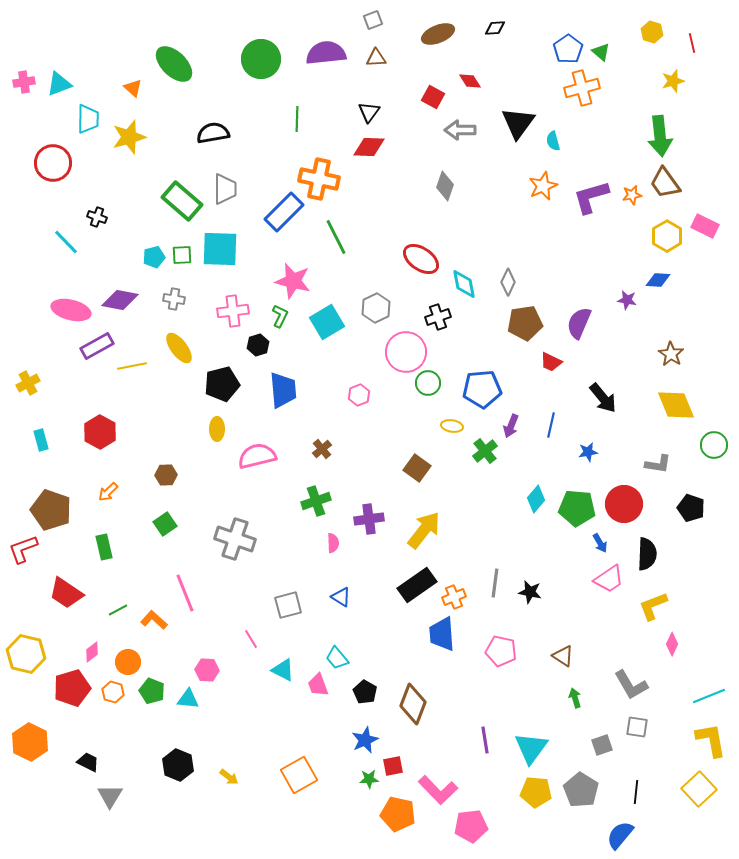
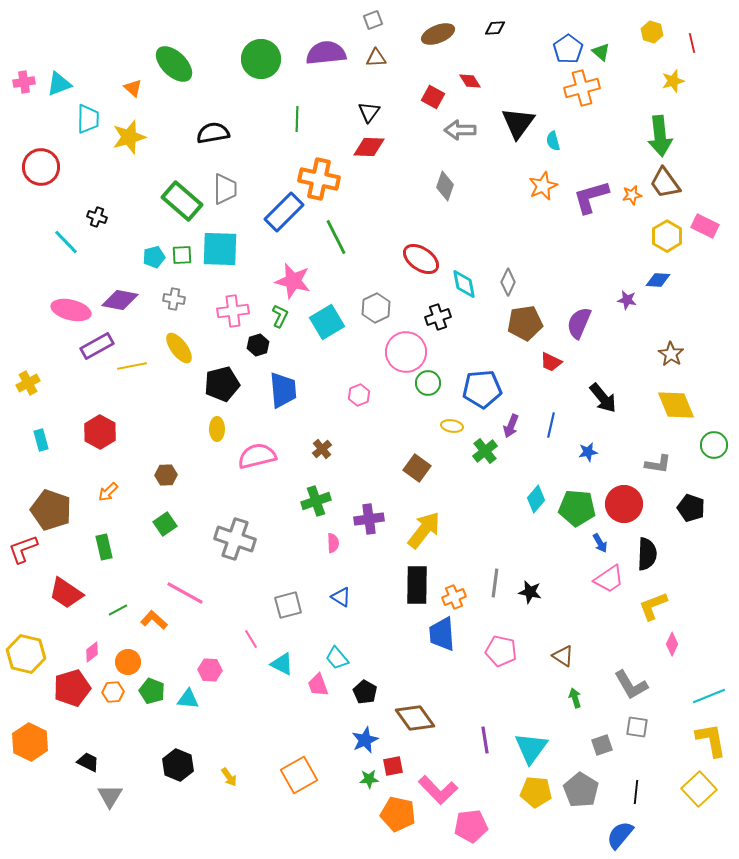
red circle at (53, 163): moved 12 px left, 4 px down
black rectangle at (417, 585): rotated 54 degrees counterclockwise
pink line at (185, 593): rotated 39 degrees counterclockwise
pink hexagon at (207, 670): moved 3 px right
cyan triangle at (283, 670): moved 1 px left, 6 px up
orange hexagon at (113, 692): rotated 20 degrees counterclockwise
brown diamond at (413, 704): moved 2 px right, 14 px down; rotated 57 degrees counterclockwise
yellow arrow at (229, 777): rotated 18 degrees clockwise
